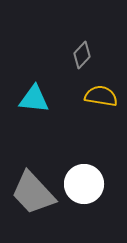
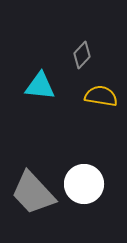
cyan triangle: moved 6 px right, 13 px up
